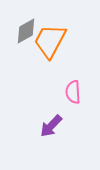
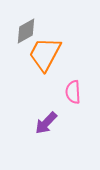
orange trapezoid: moved 5 px left, 13 px down
purple arrow: moved 5 px left, 3 px up
